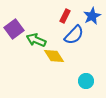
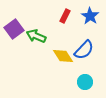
blue star: moved 2 px left; rotated 12 degrees counterclockwise
blue semicircle: moved 10 px right, 15 px down
green arrow: moved 4 px up
yellow diamond: moved 9 px right
cyan circle: moved 1 px left, 1 px down
